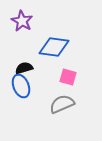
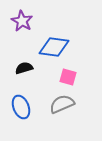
blue ellipse: moved 21 px down
